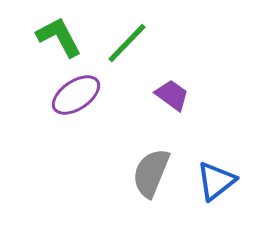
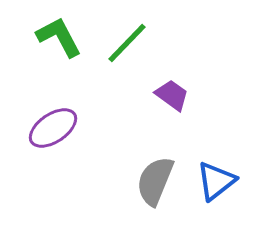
purple ellipse: moved 23 px left, 33 px down
gray semicircle: moved 4 px right, 8 px down
